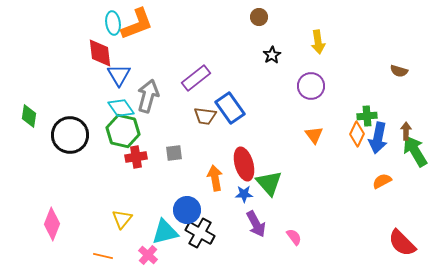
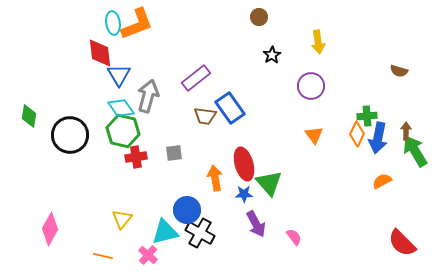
pink diamond: moved 2 px left, 5 px down; rotated 8 degrees clockwise
